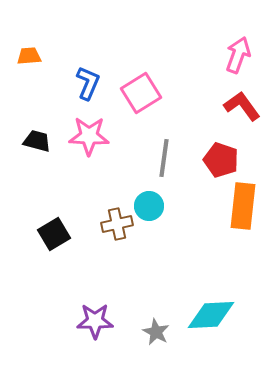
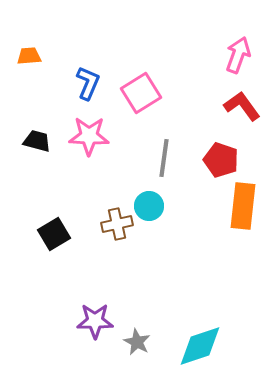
cyan diamond: moved 11 px left, 31 px down; rotated 15 degrees counterclockwise
gray star: moved 19 px left, 10 px down
